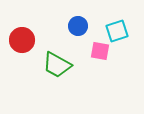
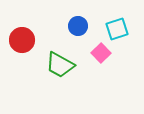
cyan square: moved 2 px up
pink square: moved 1 px right, 2 px down; rotated 36 degrees clockwise
green trapezoid: moved 3 px right
